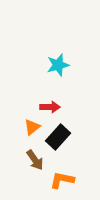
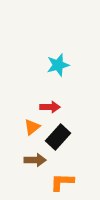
brown arrow: rotated 55 degrees counterclockwise
orange L-shape: moved 2 px down; rotated 10 degrees counterclockwise
